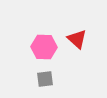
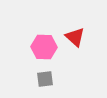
red triangle: moved 2 px left, 2 px up
